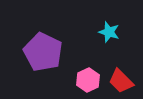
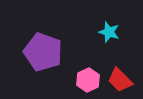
purple pentagon: rotated 6 degrees counterclockwise
red trapezoid: moved 1 px left, 1 px up
